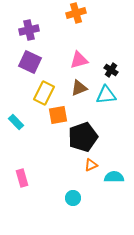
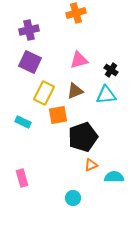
brown triangle: moved 4 px left, 3 px down
cyan rectangle: moved 7 px right; rotated 21 degrees counterclockwise
